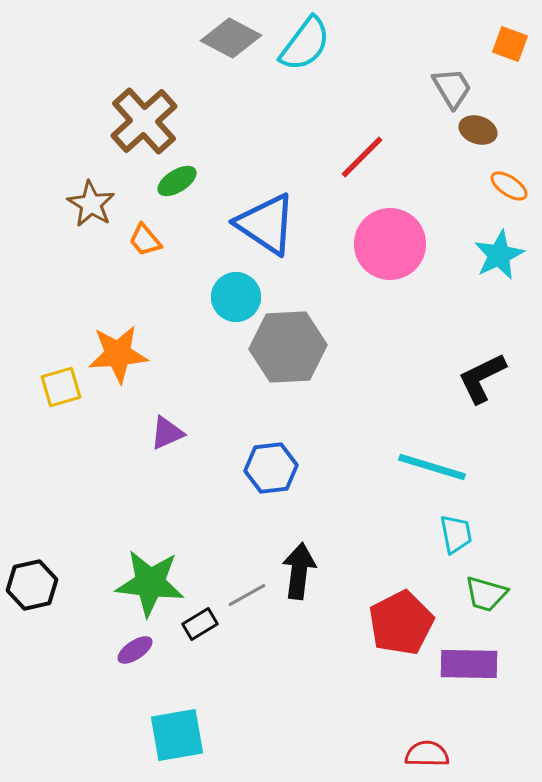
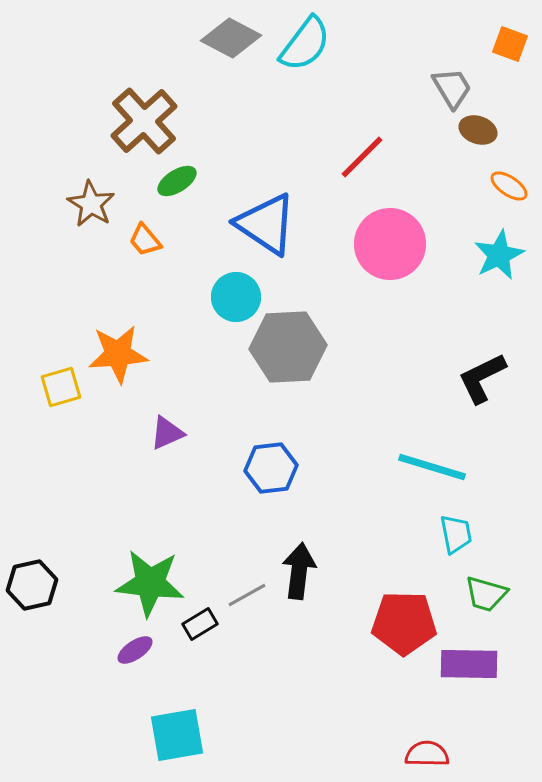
red pentagon: moved 3 px right; rotated 28 degrees clockwise
